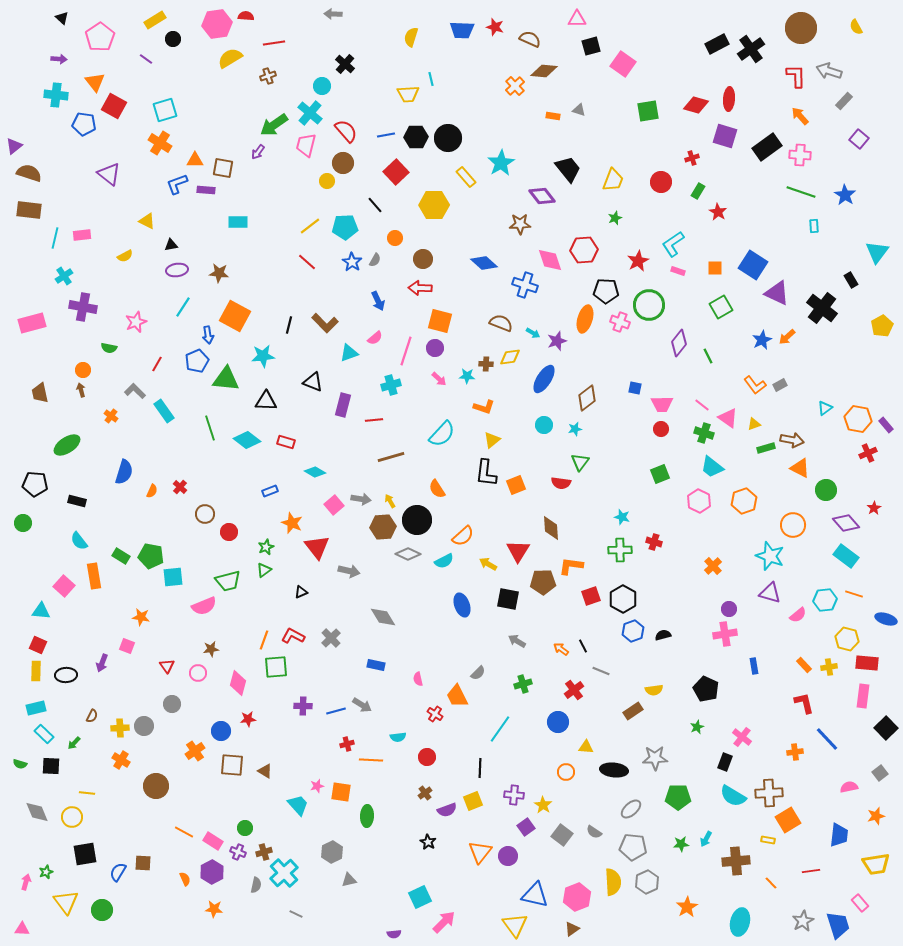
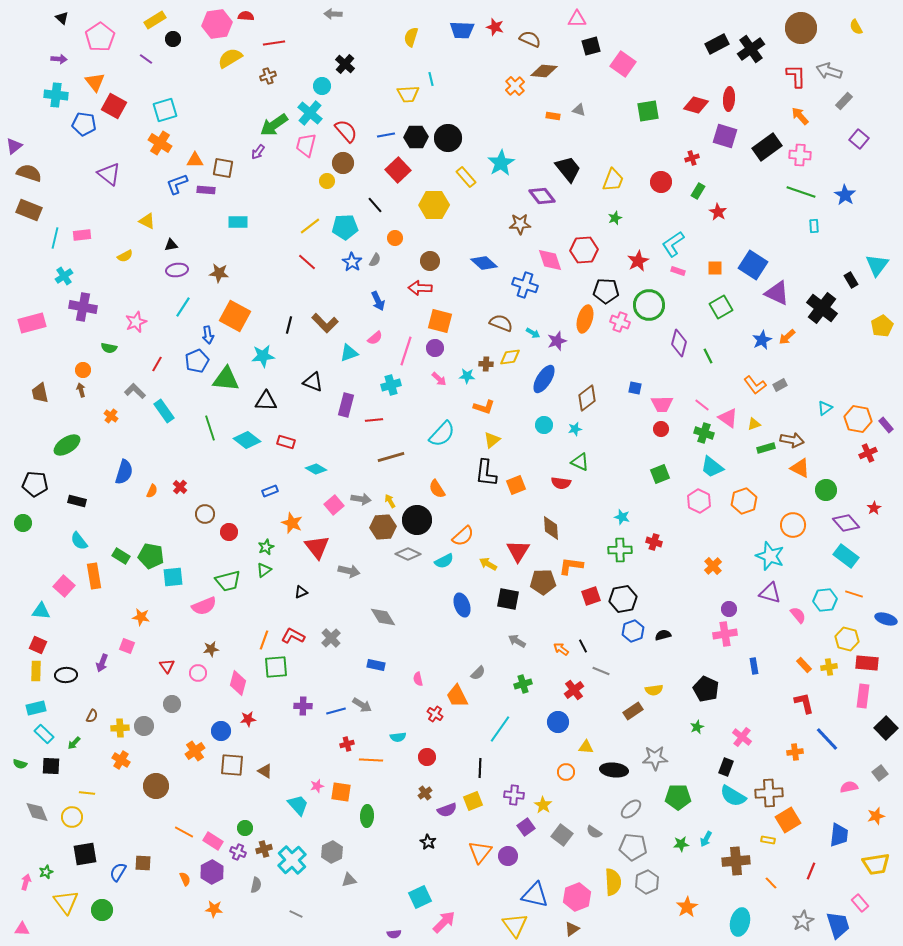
red square at (396, 172): moved 2 px right, 2 px up
brown rectangle at (29, 210): rotated 15 degrees clockwise
cyan triangle at (877, 252): moved 13 px down
brown circle at (423, 259): moved 7 px right, 2 px down
purple diamond at (679, 343): rotated 24 degrees counterclockwise
purple rectangle at (343, 405): moved 3 px right
green triangle at (580, 462): rotated 42 degrees counterclockwise
cyan diamond at (315, 472): moved 1 px right, 3 px up
black hexagon at (623, 599): rotated 20 degrees clockwise
pink semicircle at (798, 615): rotated 90 degrees counterclockwise
black rectangle at (725, 762): moved 1 px right, 5 px down
brown cross at (264, 852): moved 3 px up
red line at (811, 871): rotated 60 degrees counterclockwise
cyan cross at (284, 873): moved 8 px right, 13 px up
